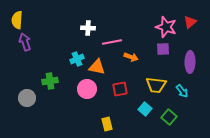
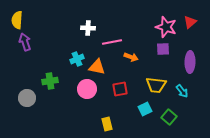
cyan square: rotated 24 degrees clockwise
